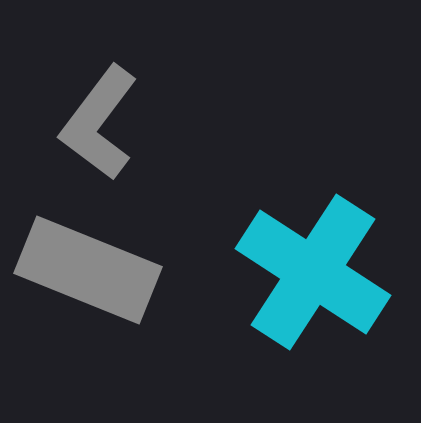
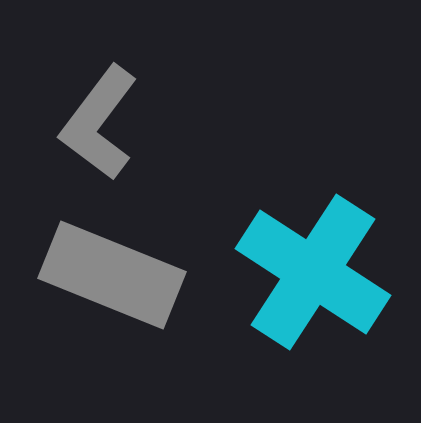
gray rectangle: moved 24 px right, 5 px down
